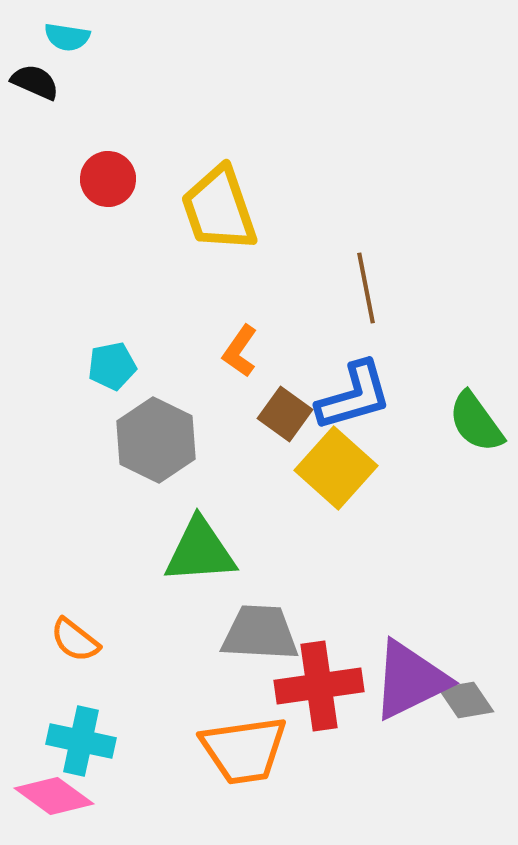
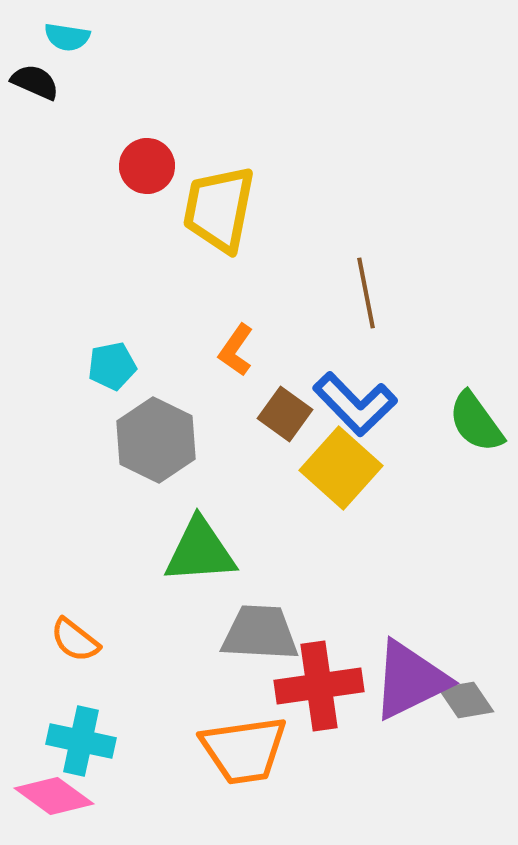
red circle: moved 39 px right, 13 px up
yellow trapezoid: rotated 30 degrees clockwise
brown line: moved 5 px down
orange L-shape: moved 4 px left, 1 px up
blue L-shape: moved 1 px right, 8 px down; rotated 62 degrees clockwise
yellow square: moved 5 px right
